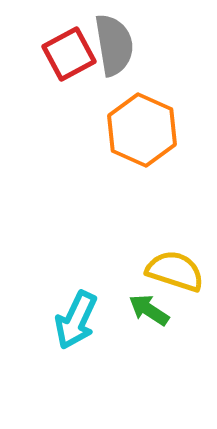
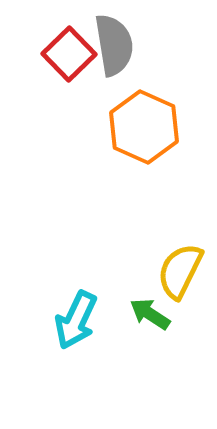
red square: rotated 16 degrees counterclockwise
orange hexagon: moved 2 px right, 3 px up
yellow semicircle: moved 5 px right; rotated 82 degrees counterclockwise
green arrow: moved 1 px right, 4 px down
